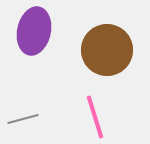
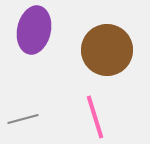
purple ellipse: moved 1 px up
